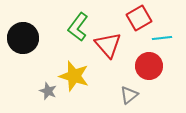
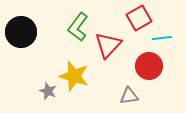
black circle: moved 2 px left, 6 px up
red triangle: rotated 24 degrees clockwise
gray triangle: moved 1 px down; rotated 30 degrees clockwise
